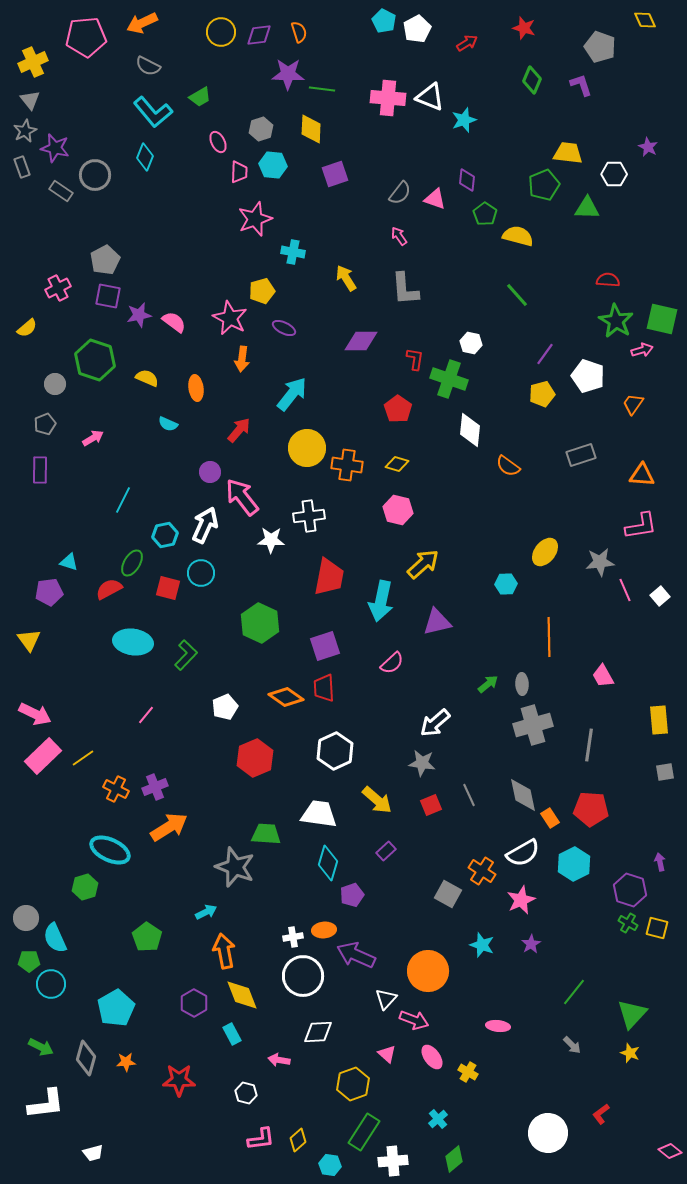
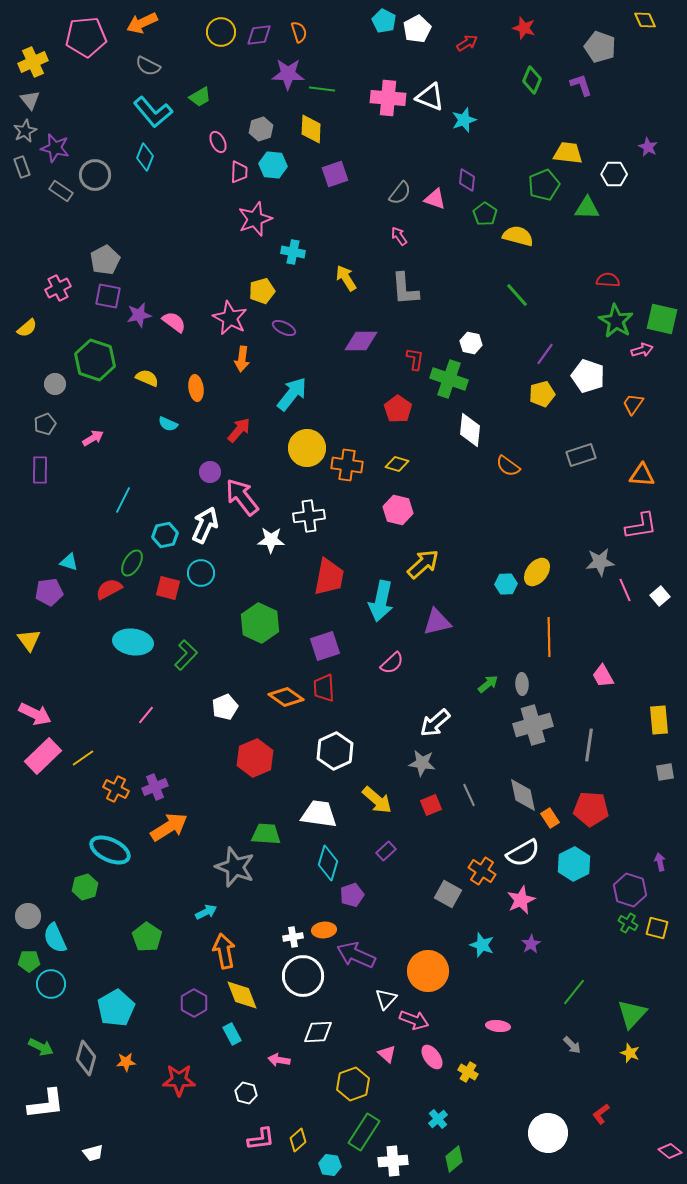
yellow ellipse at (545, 552): moved 8 px left, 20 px down
gray circle at (26, 918): moved 2 px right, 2 px up
